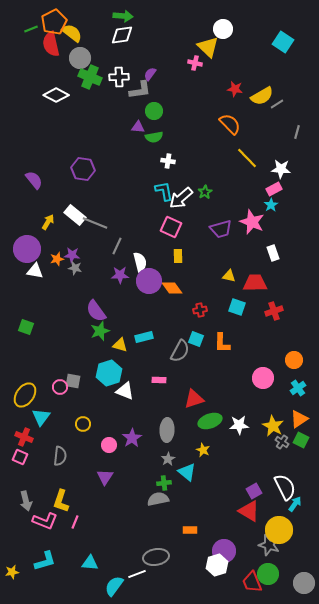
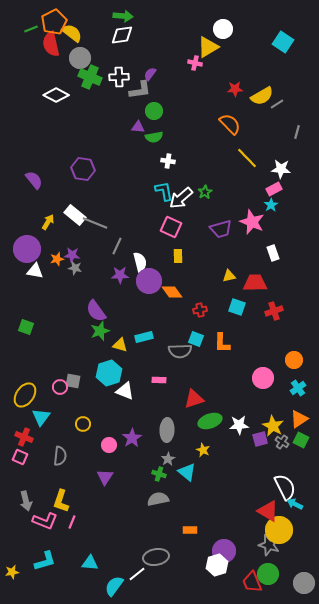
yellow triangle at (208, 47): rotated 45 degrees clockwise
red star at (235, 89): rotated 14 degrees counterclockwise
yellow triangle at (229, 276): rotated 24 degrees counterclockwise
orange diamond at (172, 288): moved 4 px down
gray semicircle at (180, 351): rotated 60 degrees clockwise
green cross at (164, 483): moved 5 px left, 9 px up; rotated 24 degrees clockwise
purple square at (254, 491): moved 6 px right, 52 px up; rotated 14 degrees clockwise
cyan arrow at (295, 504): rotated 98 degrees counterclockwise
red triangle at (249, 511): moved 19 px right
pink line at (75, 522): moved 3 px left
white line at (137, 574): rotated 18 degrees counterclockwise
